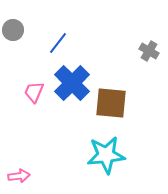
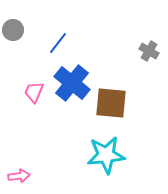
blue cross: rotated 6 degrees counterclockwise
